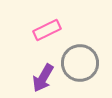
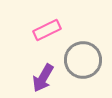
gray circle: moved 3 px right, 3 px up
